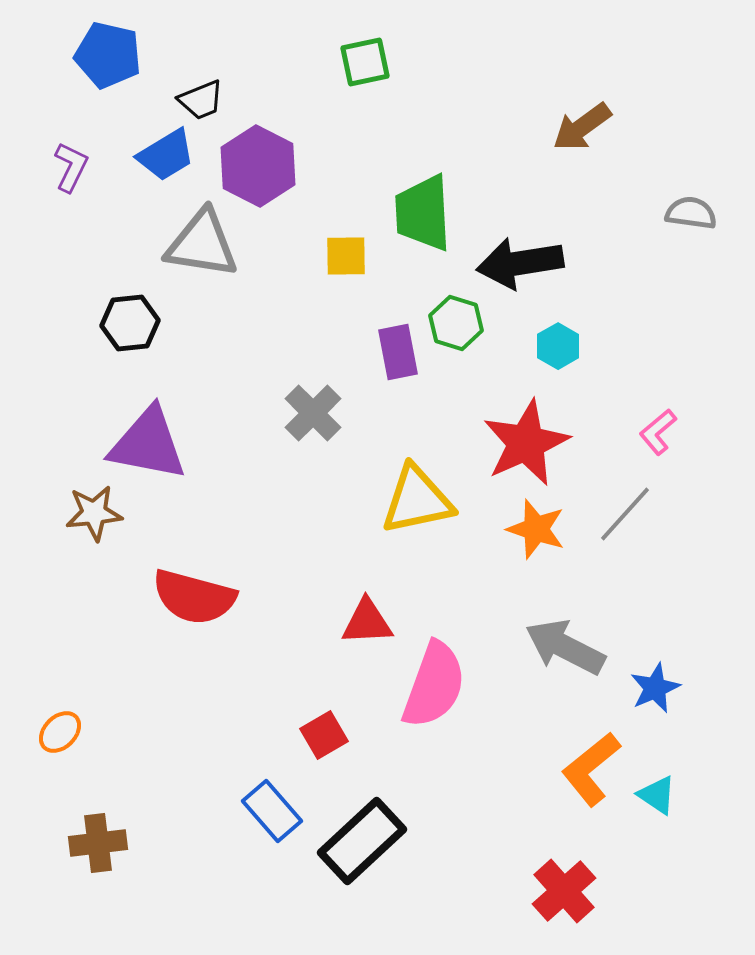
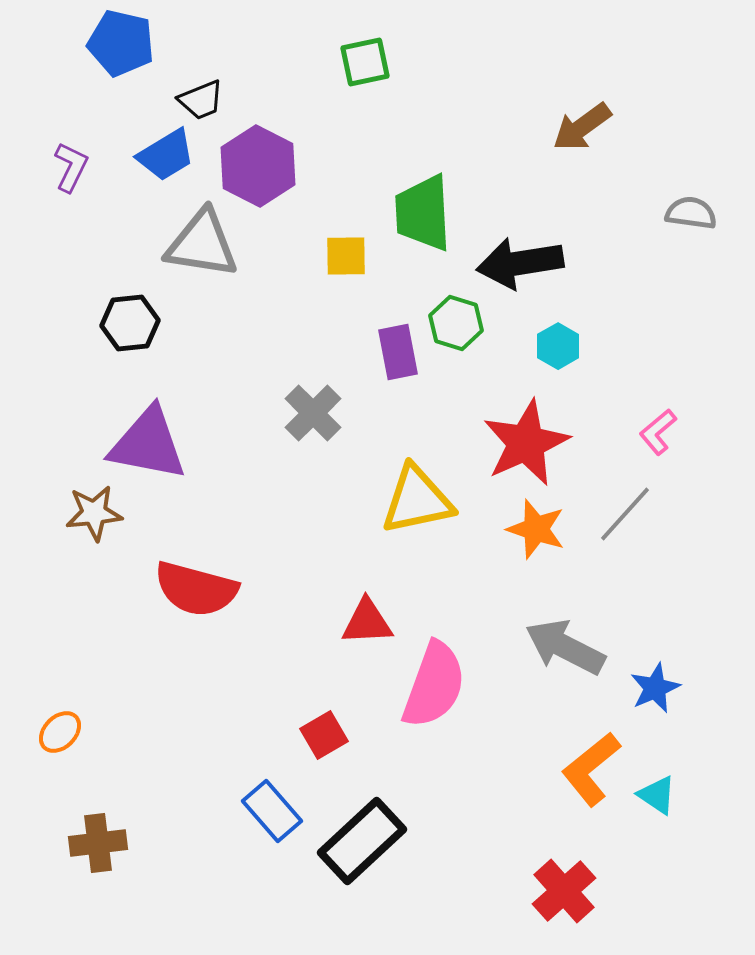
blue pentagon: moved 13 px right, 12 px up
red semicircle: moved 2 px right, 8 px up
